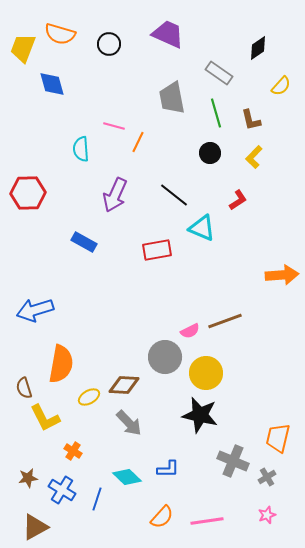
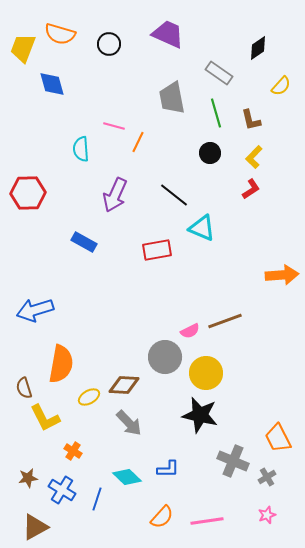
red L-shape at (238, 200): moved 13 px right, 11 px up
orange trapezoid at (278, 438): rotated 40 degrees counterclockwise
